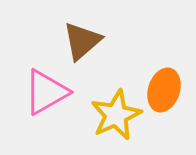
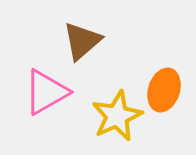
yellow star: moved 1 px right, 1 px down
